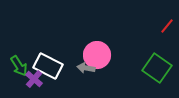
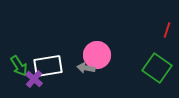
red line: moved 4 px down; rotated 21 degrees counterclockwise
white rectangle: rotated 36 degrees counterclockwise
